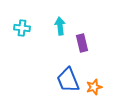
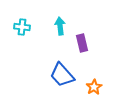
cyan cross: moved 1 px up
blue trapezoid: moved 6 px left, 5 px up; rotated 20 degrees counterclockwise
orange star: rotated 14 degrees counterclockwise
